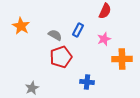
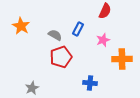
blue rectangle: moved 1 px up
pink star: moved 1 px left, 1 px down
blue cross: moved 3 px right, 1 px down
